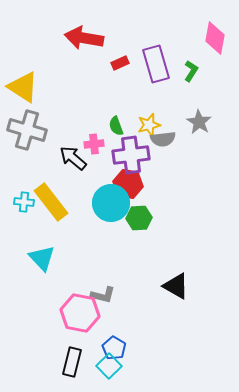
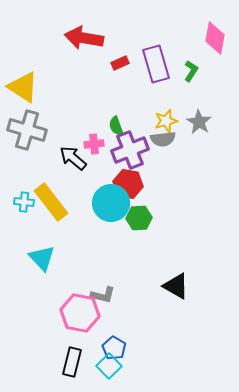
yellow star: moved 17 px right, 4 px up
purple cross: moved 1 px left, 5 px up; rotated 15 degrees counterclockwise
